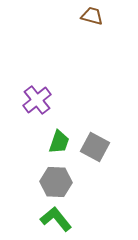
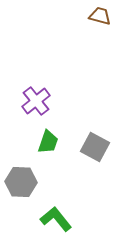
brown trapezoid: moved 8 px right
purple cross: moved 1 px left, 1 px down
green trapezoid: moved 11 px left
gray hexagon: moved 35 px left
